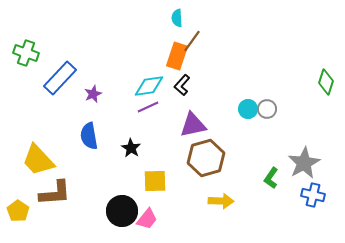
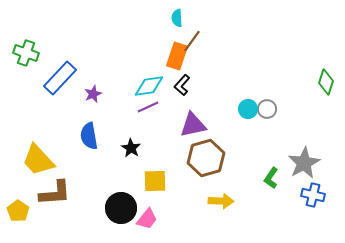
black circle: moved 1 px left, 3 px up
